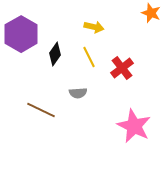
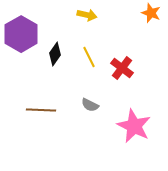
yellow arrow: moved 7 px left, 12 px up
red cross: rotated 15 degrees counterclockwise
gray semicircle: moved 12 px right, 12 px down; rotated 30 degrees clockwise
brown line: rotated 24 degrees counterclockwise
